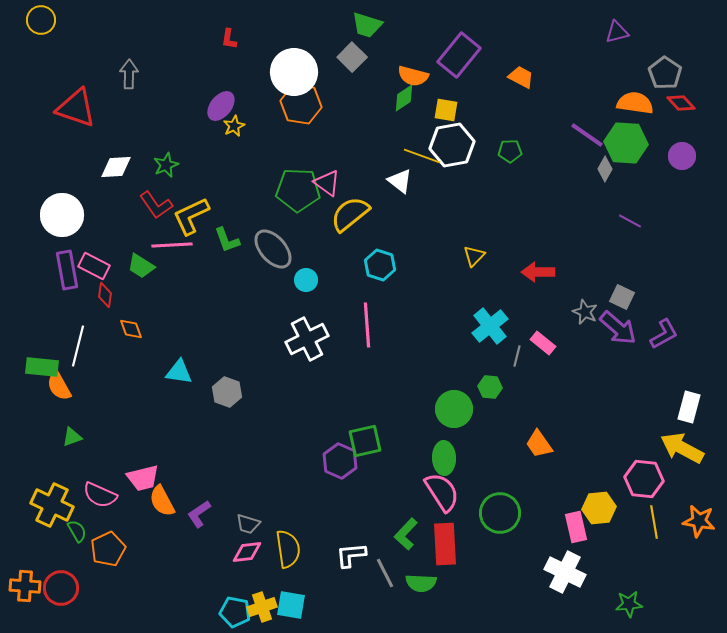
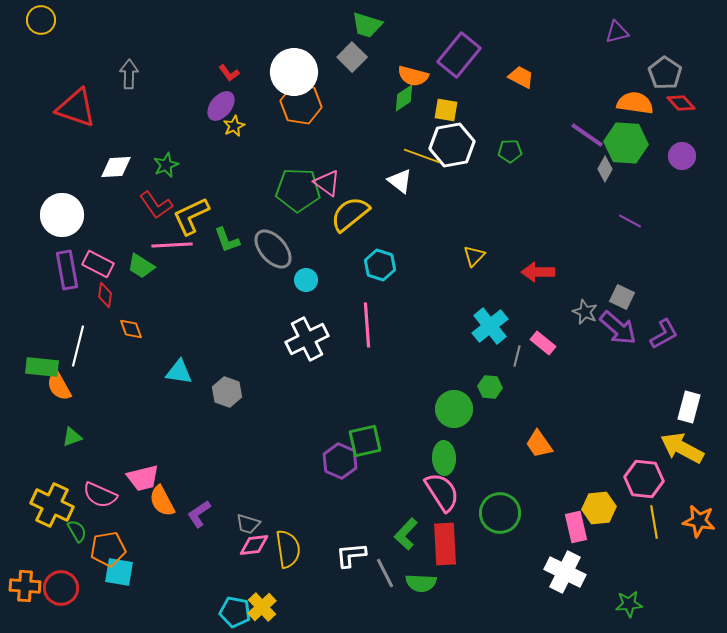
red L-shape at (229, 39): moved 34 px down; rotated 45 degrees counterclockwise
pink rectangle at (94, 266): moved 4 px right, 2 px up
orange pentagon at (108, 549): rotated 16 degrees clockwise
pink diamond at (247, 552): moved 7 px right, 7 px up
cyan square at (291, 605): moved 172 px left, 33 px up
yellow cross at (262, 607): rotated 24 degrees counterclockwise
